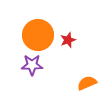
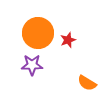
orange circle: moved 2 px up
orange semicircle: rotated 126 degrees counterclockwise
